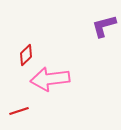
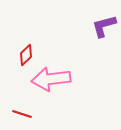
pink arrow: moved 1 px right
red line: moved 3 px right, 3 px down; rotated 36 degrees clockwise
